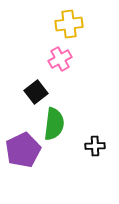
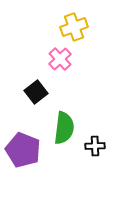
yellow cross: moved 5 px right, 3 px down; rotated 12 degrees counterclockwise
pink cross: rotated 15 degrees counterclockwise
green semicircle: moved 10 px right, 4 px down
purple pentagon: rotated 24 degrees counterclockwise
